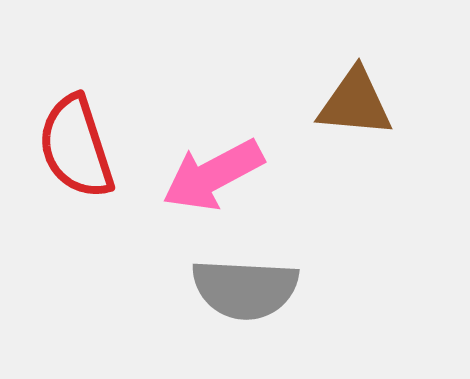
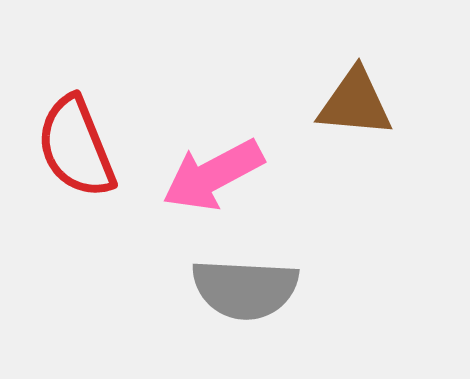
red semicircle: rotated 4 degrees counterclockwise
